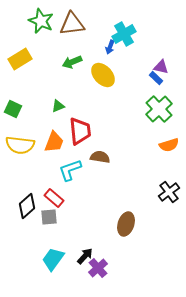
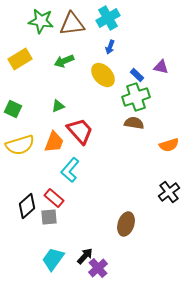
green star: rotated 15 degrees counterclockwise
cyan cross: moved 16 px left, 16 px up
green arrow: moved 8 px left, 1 px up
blue rectangle: moved 19 px left, 3 px up
green cross: moved 23 px left, 12 px up; rotated 24 degrees clockwise
red trapezoid: rotated 36 degrees counterclockwise
yellow semicircle: rotated 24 degrees counterclockwise
brown semicircle: moved 34 px right, 34 px up
cyan L-shape: rotated 30 degrees counterclockwise
